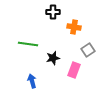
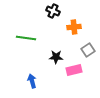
black cross: moved 1 px up; rotated 24 degrees clockwise
orange cross: rotated 16 degrees counterclockwise
green line: moved 2 px left, 6 px up
black star: moved 3 px right, 1 px up; rotated 16 degrees clockwise
pink rectangle: rotated 56 degrees clockwise
